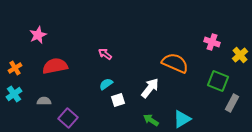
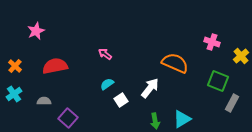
pink star: moved 2 px left, 4 px up
yellow cross: moved 1 px right, 1 px down
orange cross: moved 2 px up; rotated 16 degrees counterclockwise
cyan semicircle: moved 1 px right
white square: moved 3 px right; rotated 16 degrees counterclockwise
green arrow: moved 4 px right, 1 px down; rotated 133 degrees counterclockwise
